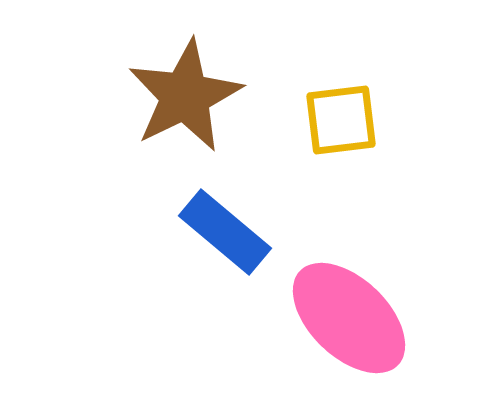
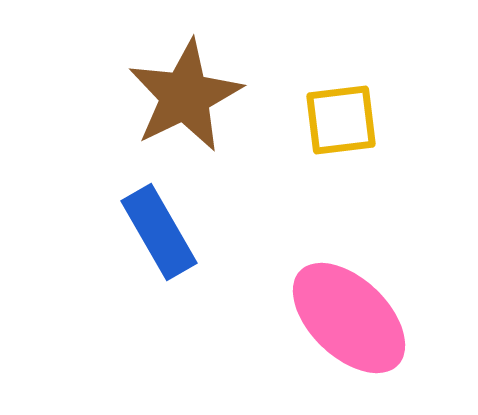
blue rectangle: moved 66 px left; rotated 20 degrees clockwise
